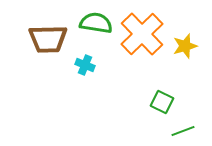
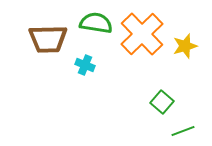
green square: rotated 15 degrees clockwise
